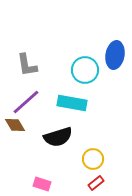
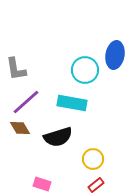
gray L-shape: moved 11 px left, 4 px down
brown diamond: moved 5 px right, 3 px down
red rectangle: moved 2 px down
